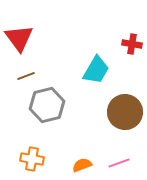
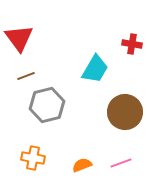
cyan trapezoid: moved 1 px left, 1 px up
orange cross: moved 1 px right, 1 px up
pink line: moved 2 px right
